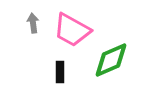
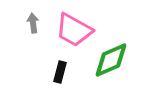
pink trapezoid: moved 2 px right
black rectangle: rotated 15 degrees clockwise
